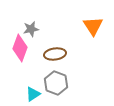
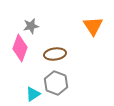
gray star: moved 3 px up
